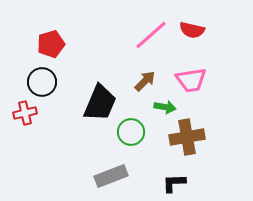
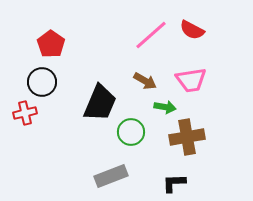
red semicircle: rotated 15 degrees clockwise
red pentagon: rotated 20 degrees counterclockwise
brown arrow: rotated 75 degrees clockwise
